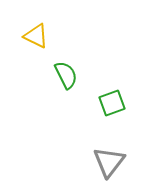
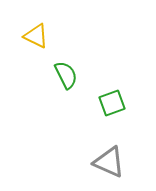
gray triangle: rotated 44 degrees counterclockwise
